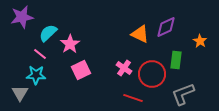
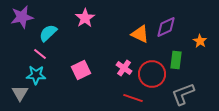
pink star: moved 15 px right, 26 px up
